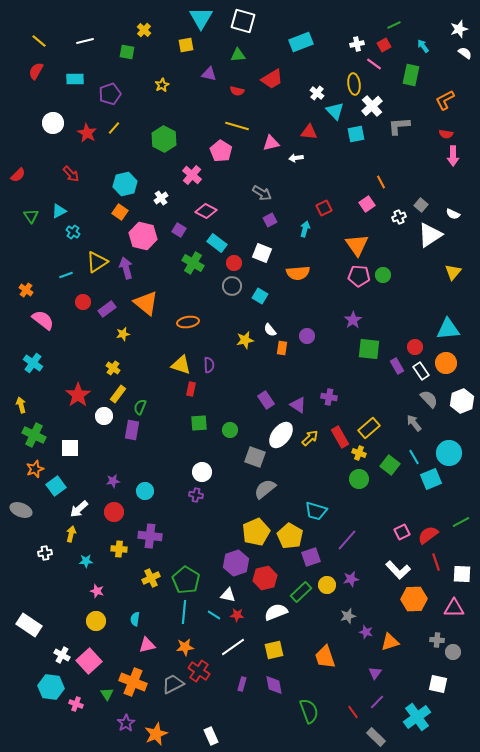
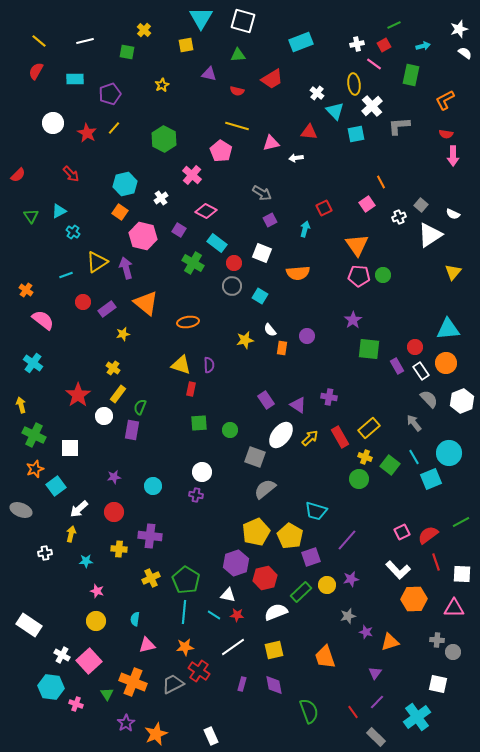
cyan arrow at (423, 46): rotated 112 degrees clockwise
yellow cross at (359, 453): moved 6 px right, 4 px down
purple star at (113, 481): moved 1 px right, 4 px up
cyan circle at (145, 491): moved 8 px right, 5 px up
